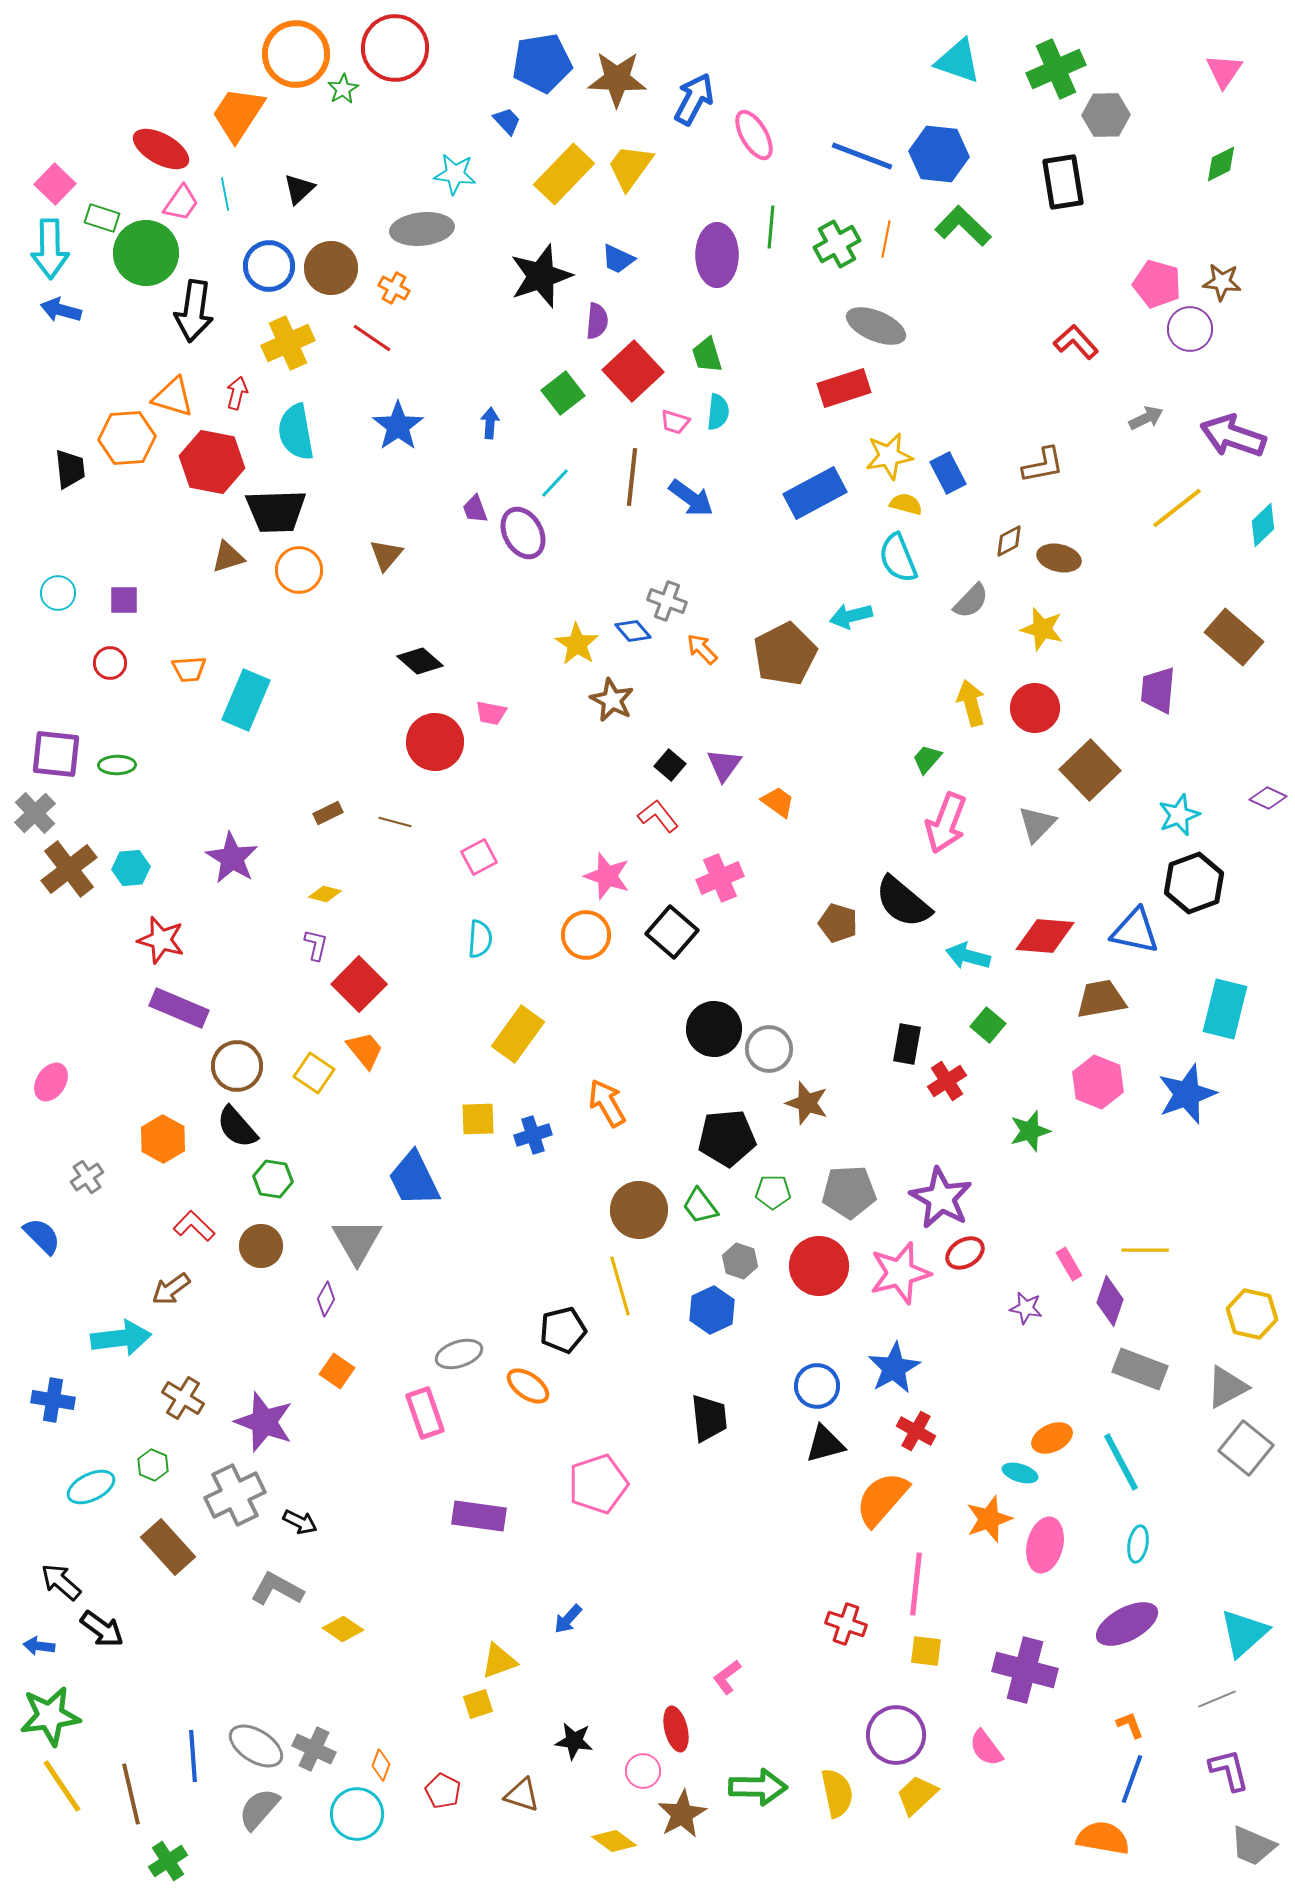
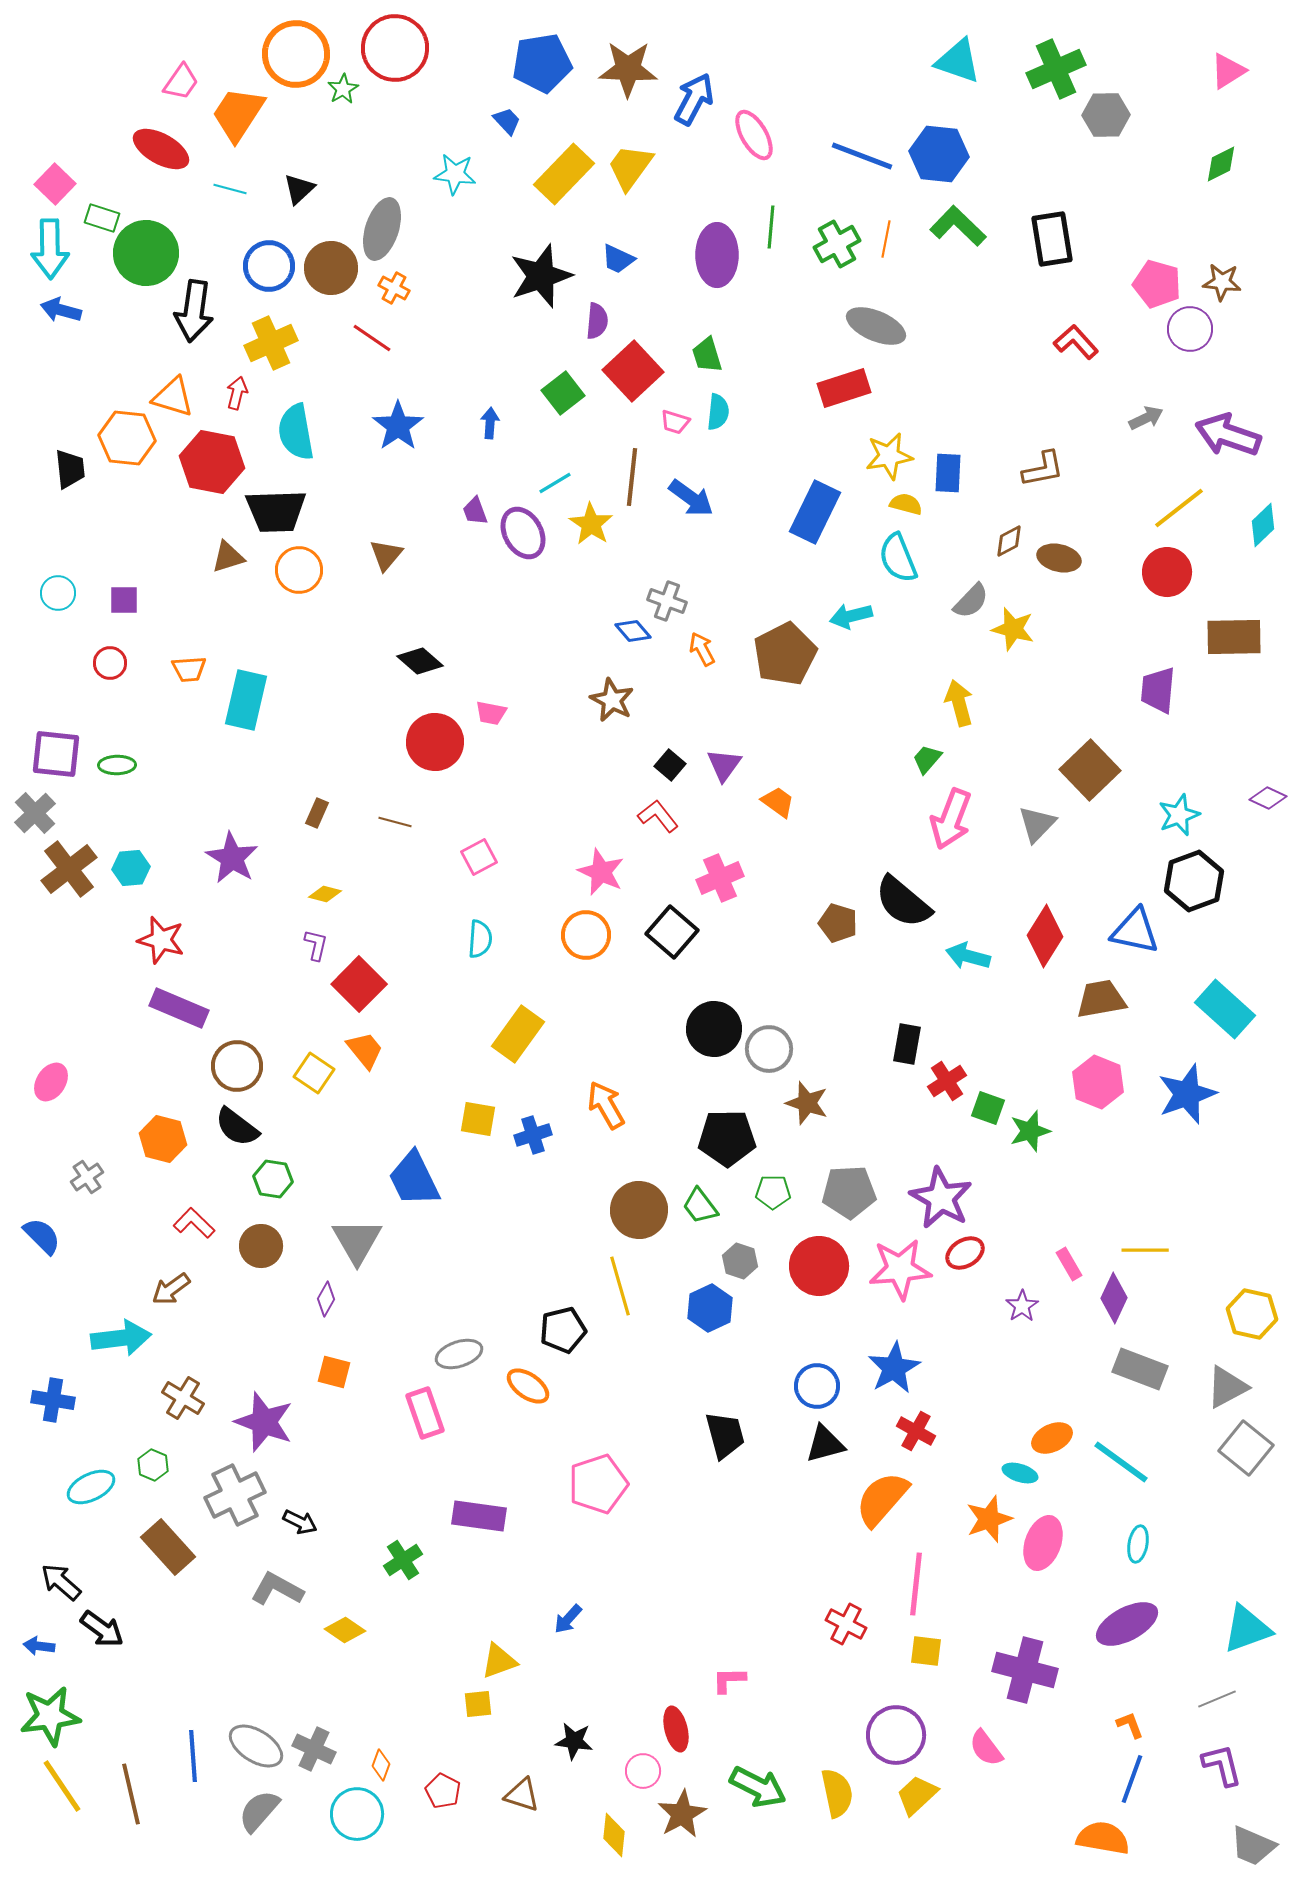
pink triangle at (1224, 71): moved 4 px right; rotated 24 degrees clockwise
brown star at (617, 79): moved 11 px right, 10 px up
black rectangle at (1063, 182): moved 11 px left, 57 px down
cyan line at (225, 194): moved 5 px right, 5 px up; rotated 64 degrees counterclockwise
pink trapezoid at (181, 203): moved 121 px up
green L-shape at (963, 226): moved 5 px left
gray ellipse at (422, 229): moved 40 px left; rotated 66 degrees counterclockwise
yellow cross at (288, 343): moved 17 px left
purple arrow at (1233, 436): moved 5 px left, 1 px up
orange hexagon at (127, 438): rotated 10 degrees clockwise
brown L-shape at (1043, 465): moved 4 px down
blue rectangle at (948, 473): rotated 30 degrees clockwise
cyan line at (555, 483): rotated 16 degrees clockwise
blue rectangle at (815, 493): moved 19 px down; rotated 36 degrees counterclockwise
yellow line at (1177, 508): moved 2 px right
purple trapezoid at (475, 509): moved 2 px down
yellow star at (1042, 629): moved 29 px left
brown rectangle at (1234, 637): rotated 42 degrees counterclockwise
yellow star at (577, 644): moved 14 px right, 120 px up
orange arrow at (702, 649): rotated 16 degrees clockwise
cyan rectangle at (246, 700): rotated 10 degrees counterclockwise
yellow arrow at (971, 703): moved 12 px left
red circle at (1035, 708): moved 132 px right, 136 px up
brown rectangle at (328, 813): moved 11 px left; rotated 40 degrees counterclockwise
pink arrow at (946, 823): moved 5 px right, 4 px up
pink star at (607, 876): moved 6 px left, 4 px up; rotated 6 degrees clockwise
black hexagon at (1194, 883): moved 2 px up
red diamond at (1045, 936): rotated 62 degrees counterclockwise
cyan rectangle at (1225, 1009): rotated 62 degrees counterclockwise
green square at (988, 1025): moved 83 px down; rotated 20 degrees counterclockwise
orange arrow at (607, 1103): moved 1 px left, 2 px down
yellow square at (478, 1119): rotated 12 degrees clockwise
black semicircle at (237, 1127): rotated 12 degrees counterclockwise
black pentagon at (727, 1138): rotated 4 degrees clockwise
orange hexagon at (163, 1139): rotated 15 degrees counterclockwise
red L-shape at (194, 1226): moved 3 px up
pink star at (900, 1273): moved 4 px up; rotated 10 degrees clockwise
purple diamond at (1110, 1301): moved 4 px right, 3 px up; rotated 6 degrees clockwise
purple star at (1026, 1308): moved 4 px left, 2 px up; rotated 28 degrees clockwise
blue hexagon at (712, 1310): moved 2 px left, 2 px up
orange square at (337, 1371): moved 3 px left, 1 px down; rotated 20 degrees counterclockwise
black trapezoid at (709, 1418): moved 16 px right, 17 px down; rotated 9 degrees counterclockwise
cyan line at (1121, 1462): rotated 26 degrees counterclockwise
pink ellipse at (1045, 1545): moved 2 px left, 2 px up; rotated 6 degrees clockwise
red cross at (846, 1624): rotated 9 degrees clockwise
yellow diamond at (343, 1629): moved 2 px right, 1 px down
cyan triangle at (1244, 1633): moved 3 px right, 4 px up; rotated 22 degrees clockwise
pink L-shape at (727, 1677): moved 2 px right, 3 px down; rotated 36 degrees clockwise
yellow square at (478, 1704): rotated 12 degrees clockwise
purple L-shape at (1229, 1770): moved 7 px left, 5 px up
green arrow at (758, 1787): rotated 26 degrees clockwise
gray semicircle at (259, 1809): moved 2 px down
yellow diamond at (614, 1841): moved 6 px up; rotated 60 degrees clockwise
green cross at (168, 1861): moved 235 px right, 301 px up
